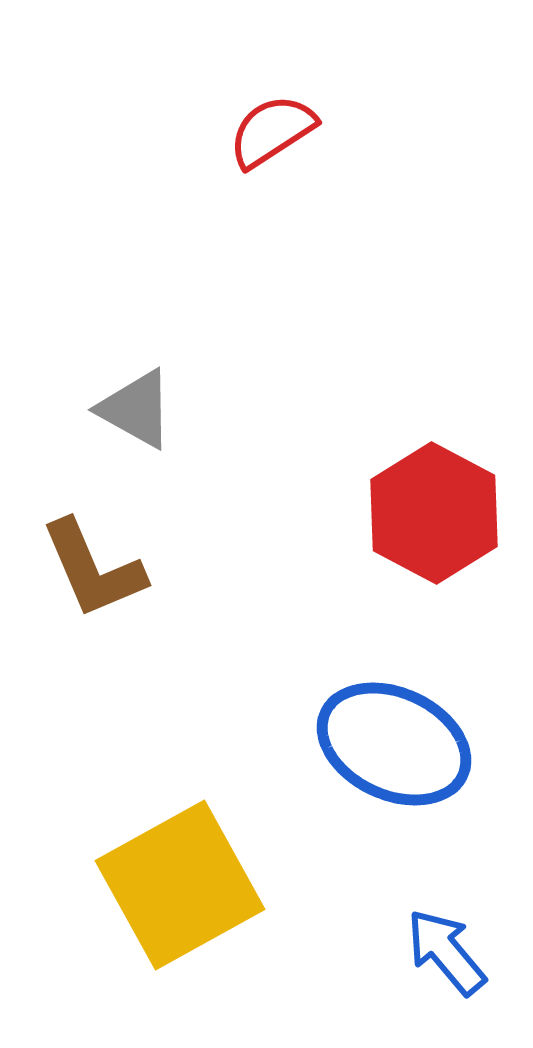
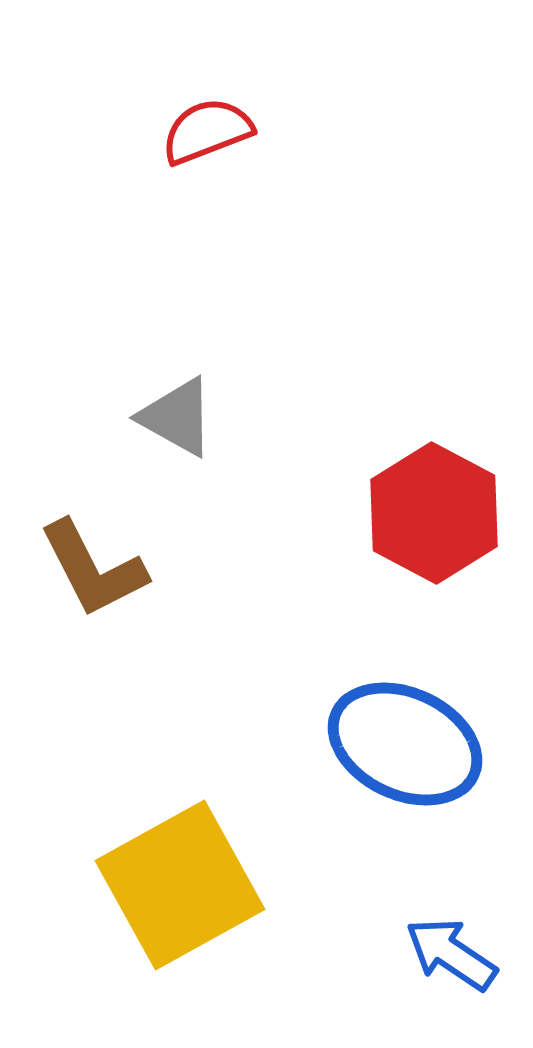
red semicircle: moved 65 px left; rotated 12 degrees clockwise
gray triangle: moved 41 px right, 8 px down
brown L-shape: rotated 4 degrees counterclockwise
blue ellipse: moved 11 px right
blue arrow: moved 5 px right, 2 px down; rotated 16 degrees counterclockwise
